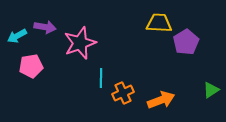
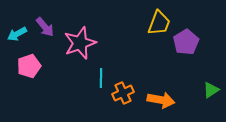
yellow trapezoid: rotated 108 degrees clockwise
purple arrow: rotated 40 degrees clockwise
cyan arrow: moved 2 px up
pink pentagon: moved 2 px left; rotated 10 degrees counterclockwise
orange arrow: rotated 32 degrees clockwise
